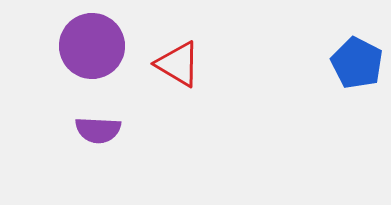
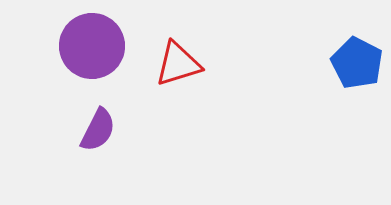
red triangle: rotated 48 degrees counterclockwise
purple semicircle: rotated 66 degrees counterclockwise
